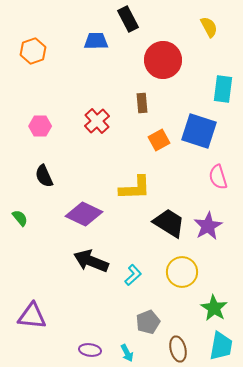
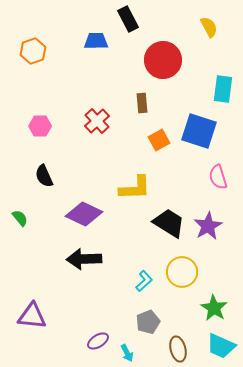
black arrow: moved 7 px left, 2 px up; rotated 24 degrees counterclockwise
cyan L-shape: moved 11 px right, 6 px down
cyan trapezoid: rotated 104 degrees clockwise
purple ellipse: moved 8 px right, 9 px up; rotated 40 degrees counterclockwise
